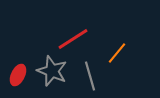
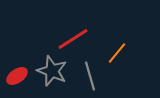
red ellipse: moved 1 px left, 1 px down; rotated 30 degrees clockwise
